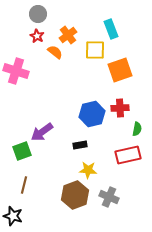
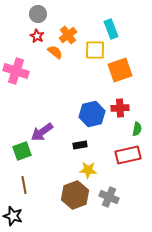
brown line: rotated 24 degrees counterclockwise
